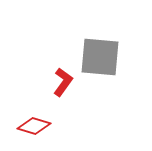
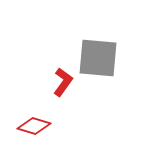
gray square: moved 2 px left, 1 px down
